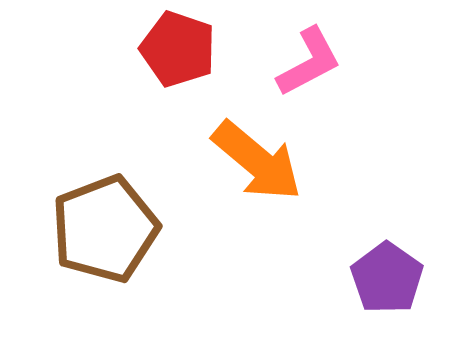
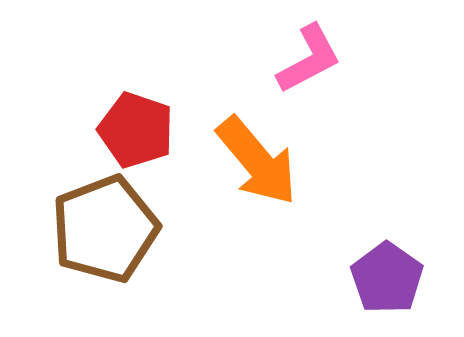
red pentagon: moved 42 px left, 81 px down
pink L-shape: moved 3 px up
orange arrow: rotated 10 degrees clockwise
